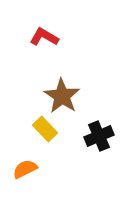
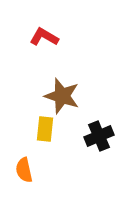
brown star: rotated 15 degrees counterclockwise
yellow rectangle: rotated 50 degrees clockwise
orange semicircle: moved 1 px left, 1 px down; rotated 75 degrees counterclockwise
